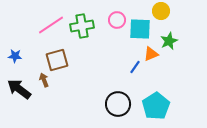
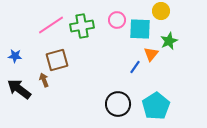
orange triangle: rotated 28 degrees counterclockwise
